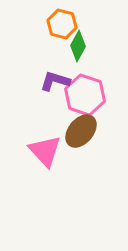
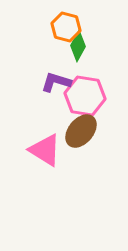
orange hexagon: moved 4 px right, 3 px down
purple L-shape: moved 1 px right, 1 px down
pink hexagon: moved 1 px down; rotated 9 degrees counterclockwise
pink triangle: moved 1 px up; rotated 15 degrees counterclockwise
